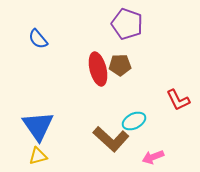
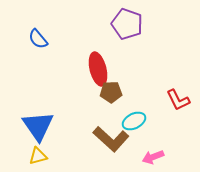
brown pentagon: moved 9 px left, 27 px down
